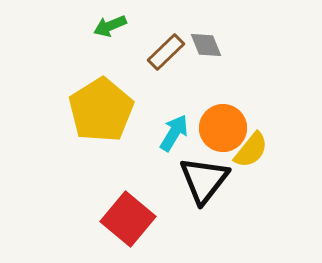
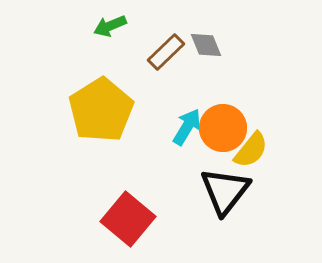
cyan arrow: moved 13 px right, 6 px up
black triangle: moved 21 px right, 11 px down
